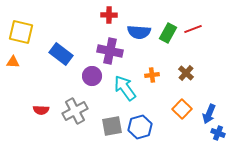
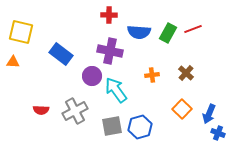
cyan arrow: moved 9 px left, 2 px down
